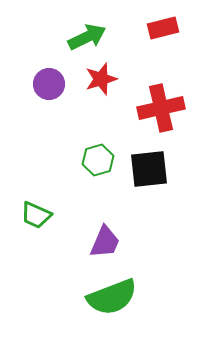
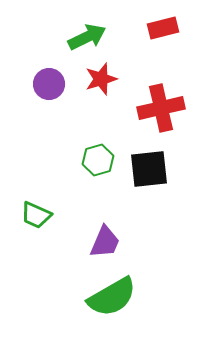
green semicircle: rotated 9 degrees counterclockwise
